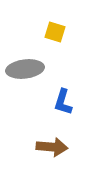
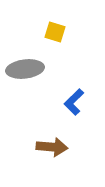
blue L-shape: moved 11 px right; rotated 28 degrees clockwise
